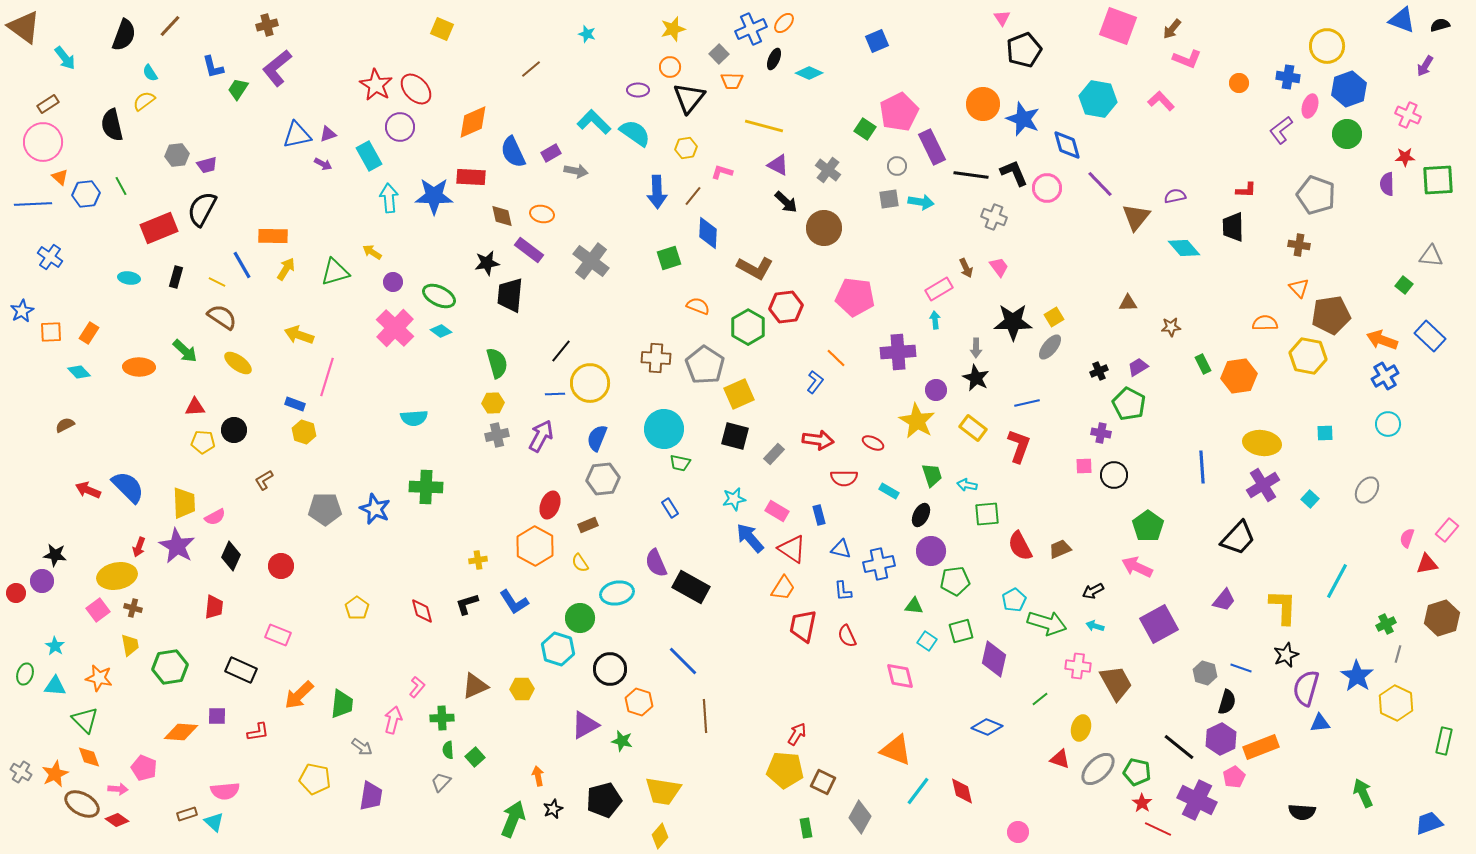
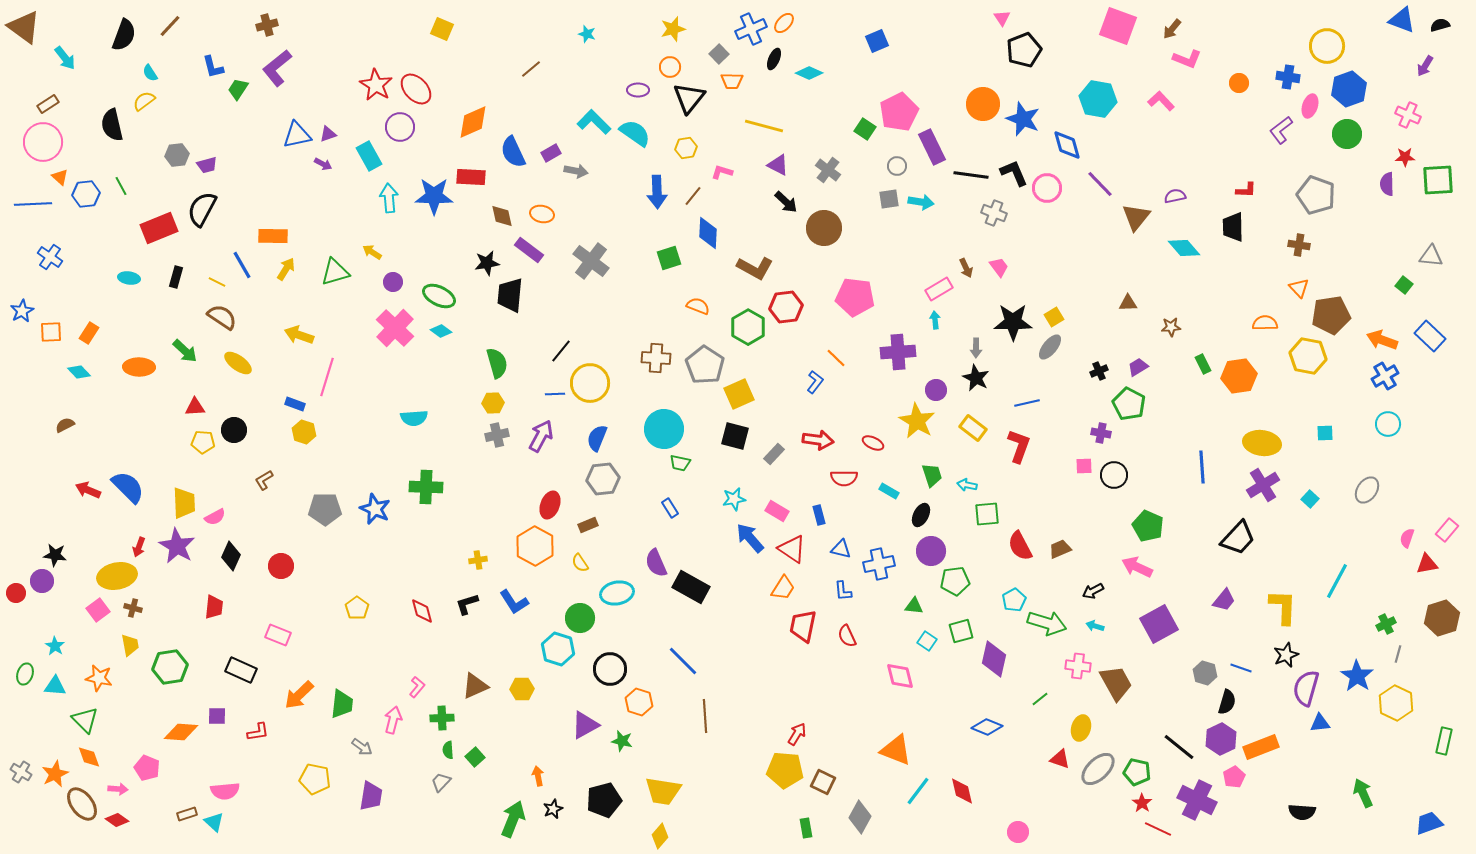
gray cross at (994, 217): moved 4 px up
green pentagon at (1148, 526): rotated 12 degrees counterclockwise
pink pentagon at (144, 768): moved 3 px right
brown ellipse at (82, 804): rotated 24 degrees clockwise
